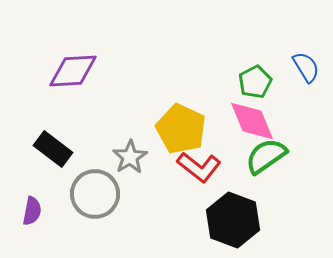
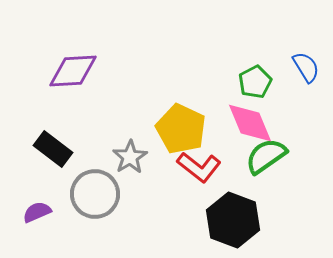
pink diamond: moved 2 px left, 2 px down
purple semicircle: moved 5 px right, 1 px down; rotated 124 degrees counterclockwise
